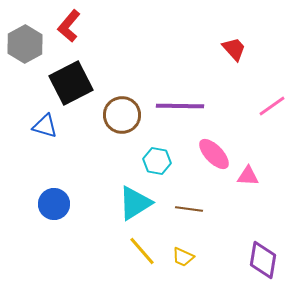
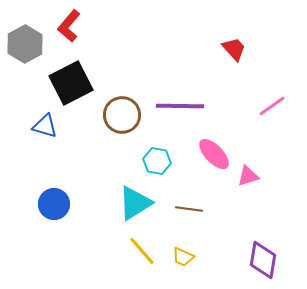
pink triangle: rotated 20 degrees counterclockwise
